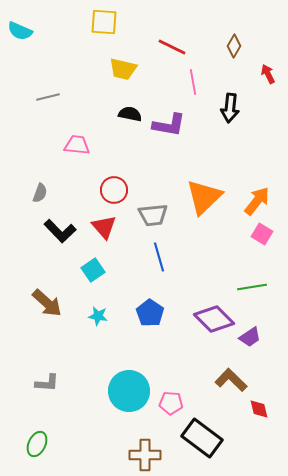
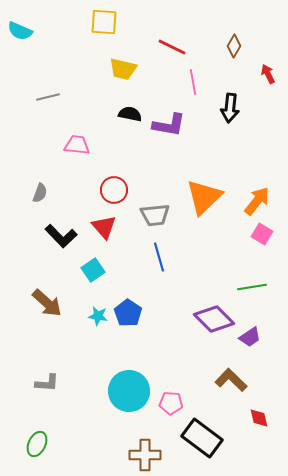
gray trapezoid: moved 2 px right
black L-shape: moved 1 px right, 5 px down
blue pentagon: moved 22 px left
red diamond: moved 9 px down
